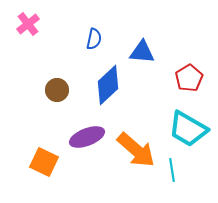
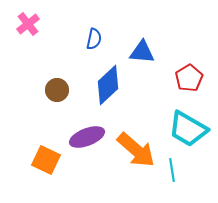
orange square: moved 2 px right, 2 px up
